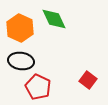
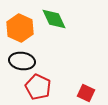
black ellipse: moved 1 px right
red square: moved 2 px left, 13 px down; rotated 12 degrees counterclockwise
